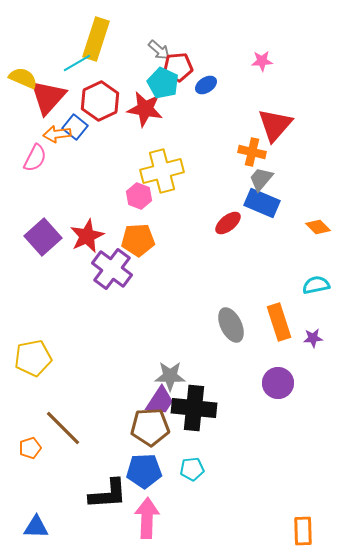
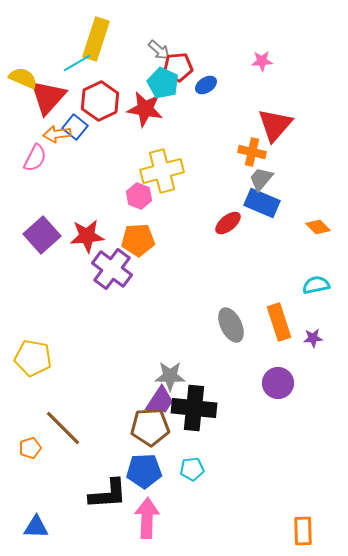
red star at (87, 236): rotated 20 degrees clockwise
purple square at (43, 237): moved 1 px left, 2 px up
yellow pentagon at (33, 358): rotated 21 degrees clockwise
